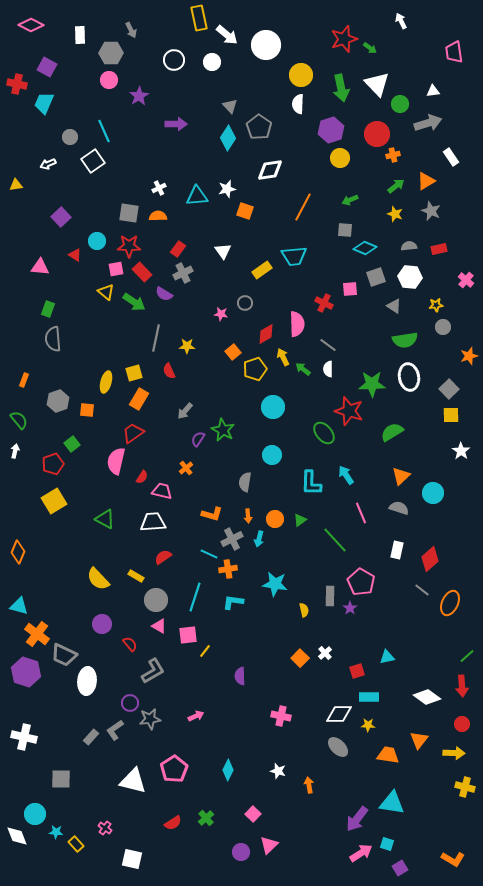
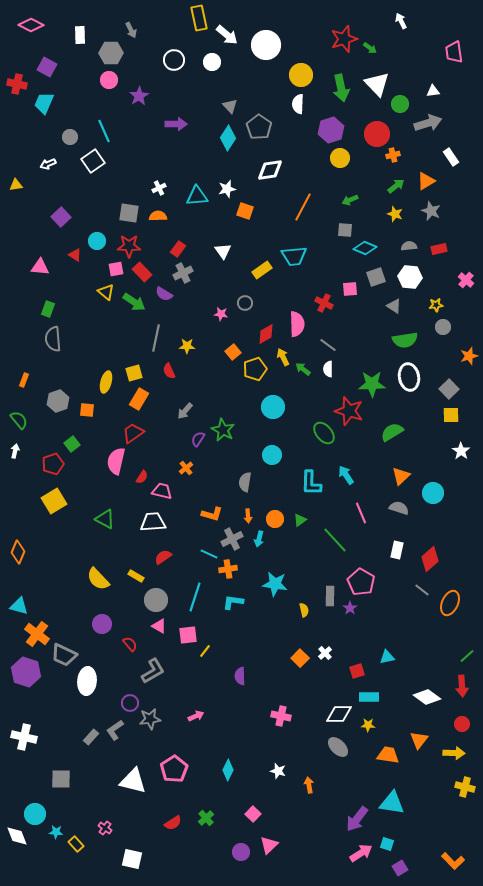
orange L-shape at (453, 859): moved 2 px down; rotated 15 degrees clockwise
